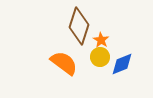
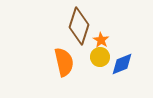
orange semicircle: moved 1 px up; rotated 40 degrees clockwise
